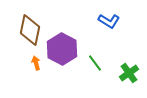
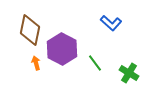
blue L-shape: moved 2 px right, 2 px down; rotated 10 degrees clockwise
green cross: rotated 24 degrees counterclockwise
